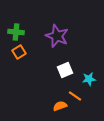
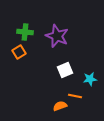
green cross: moved 9 px right
cyan star: moved 1 px right
orange line: rotated 24 degrees counterclockwise
